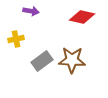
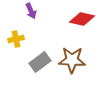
purple arrow: rotated 56 degrees clockwise
red diamond: moved 2 px down
gray rectangle: moved 2 px left, 1 px down
